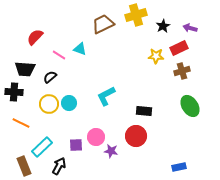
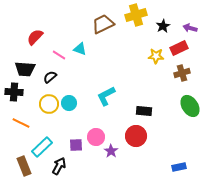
brown cross: moved 2 px down
purple star: rotated 24 degrees clockwise
